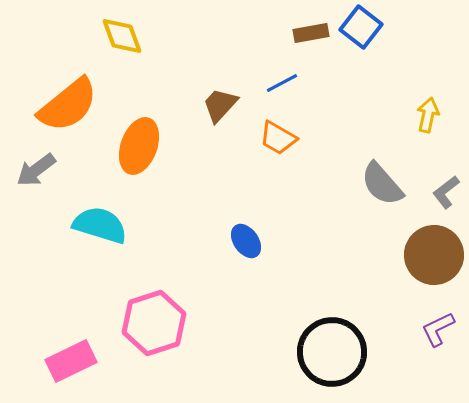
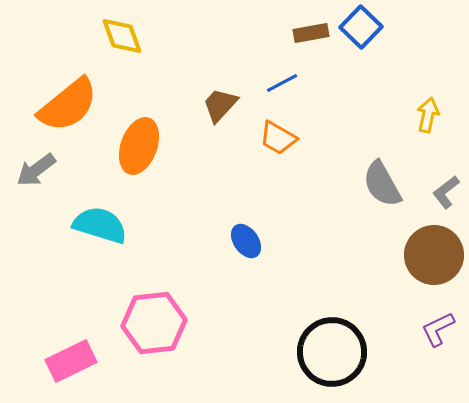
blue square: rotated 6 degrees clockwise
gray semicircle: rotated 12 degrees clockwise
pink hexagon: rotated 12 degrees clockwise
